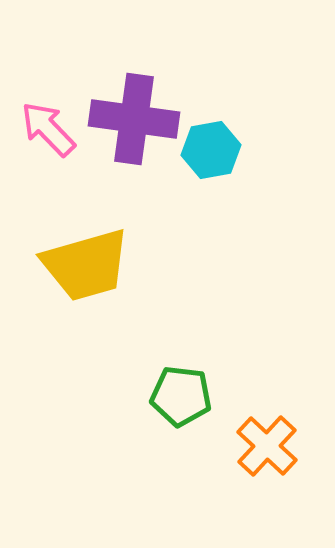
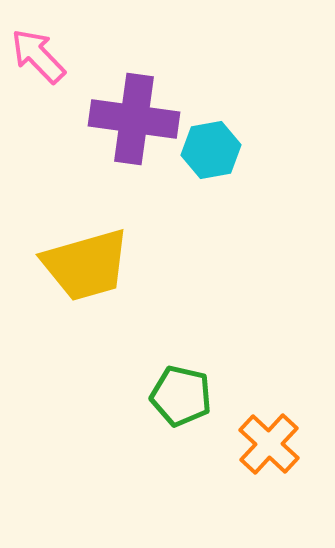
pink arrow: moved 10 px left, 73 px up
green pentagon: rotated 6 degrees clockwise
orange cross: moved 2 px right, 2 px up
